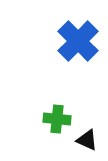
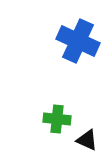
blue cross: rotated 21 degrees counterclockwise
